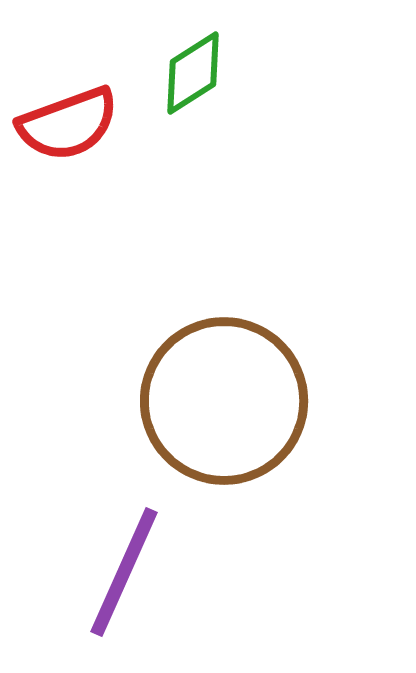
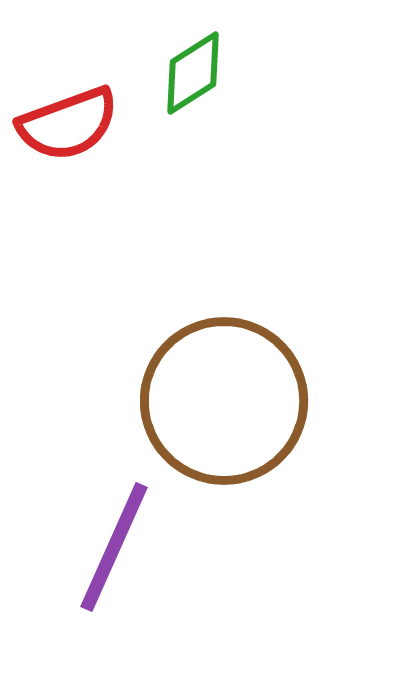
purple line: moved 10 px left, 25 px up
